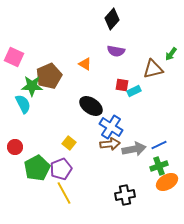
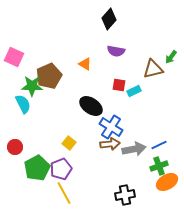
black diamond: moved 3 px left
green arrow: moved 3 px down
red square: moved 3 px left
